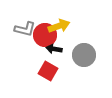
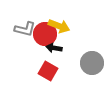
yellow arrow: rotated 40 degrees clockwise
red circle: moved 1 px up
black arrow: moved 1 px up
gray circle: moved 8 px right, 8 px down
